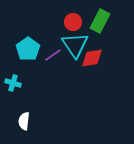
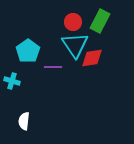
cyan pentagon: moved 2 px down
purple line: moved 12 px down; rotated 36 degrees clockwise
cyan cross: moved 1 px left, 2 px up
